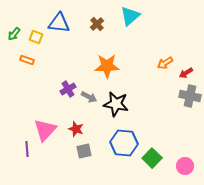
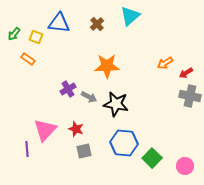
orange rectangle: moved 1 px right, 1 px up; rotated 16 degrees clockwise
